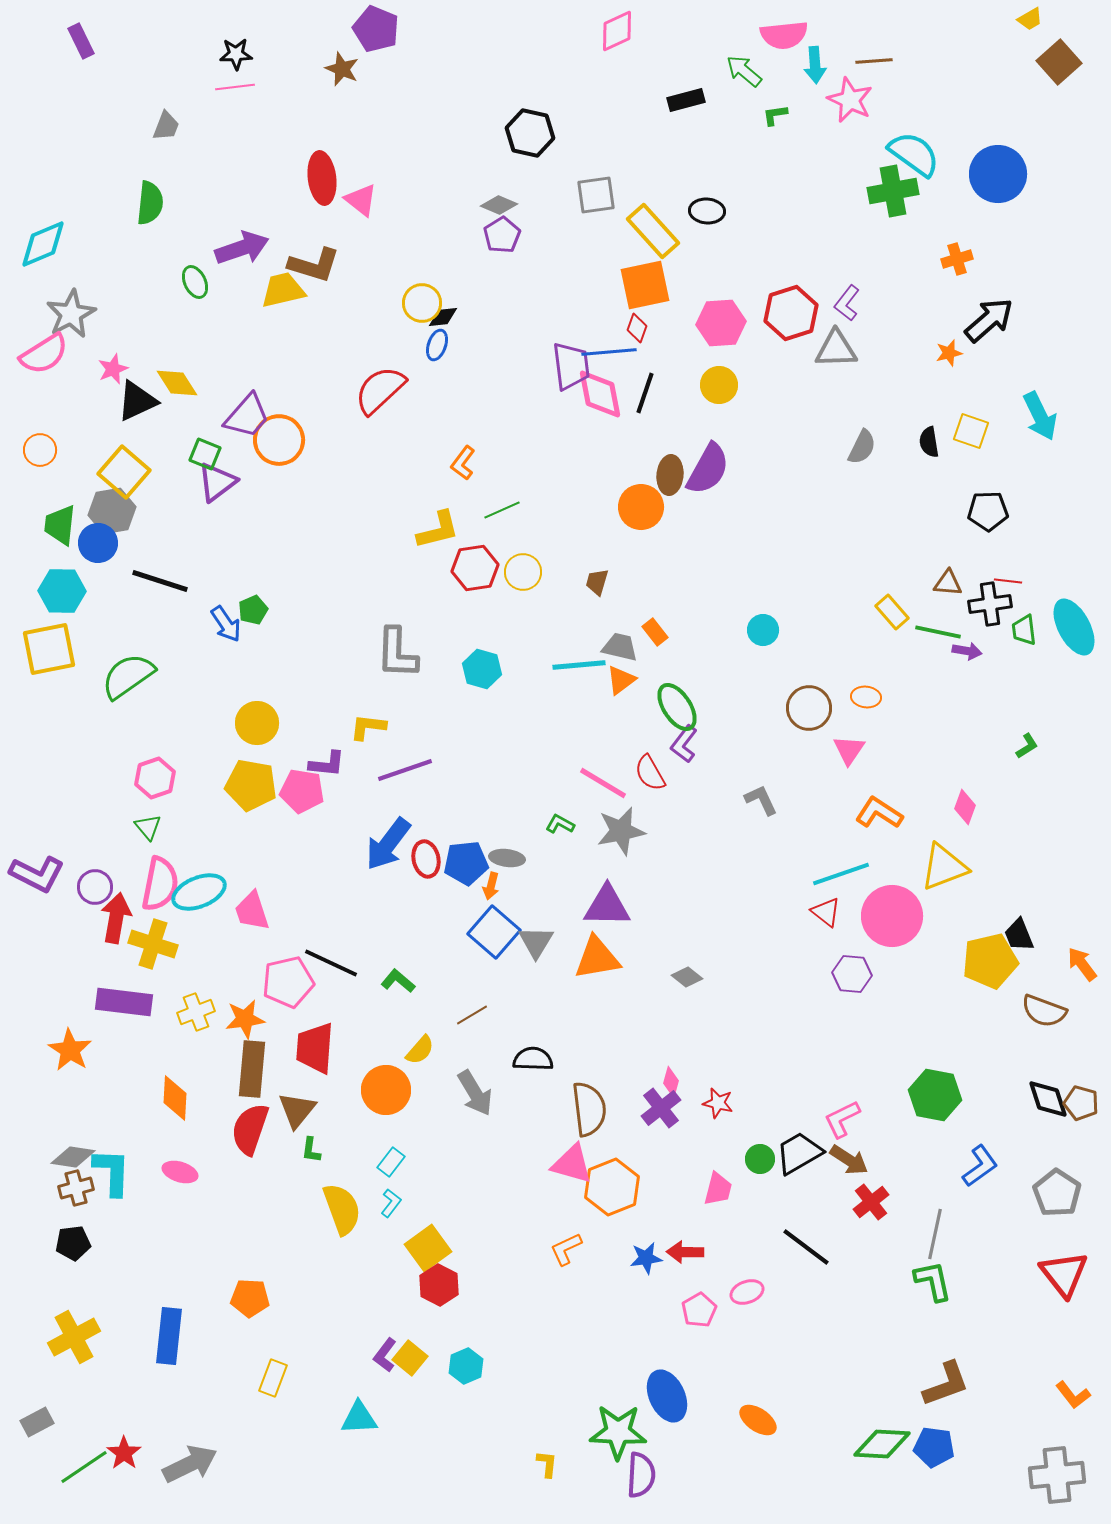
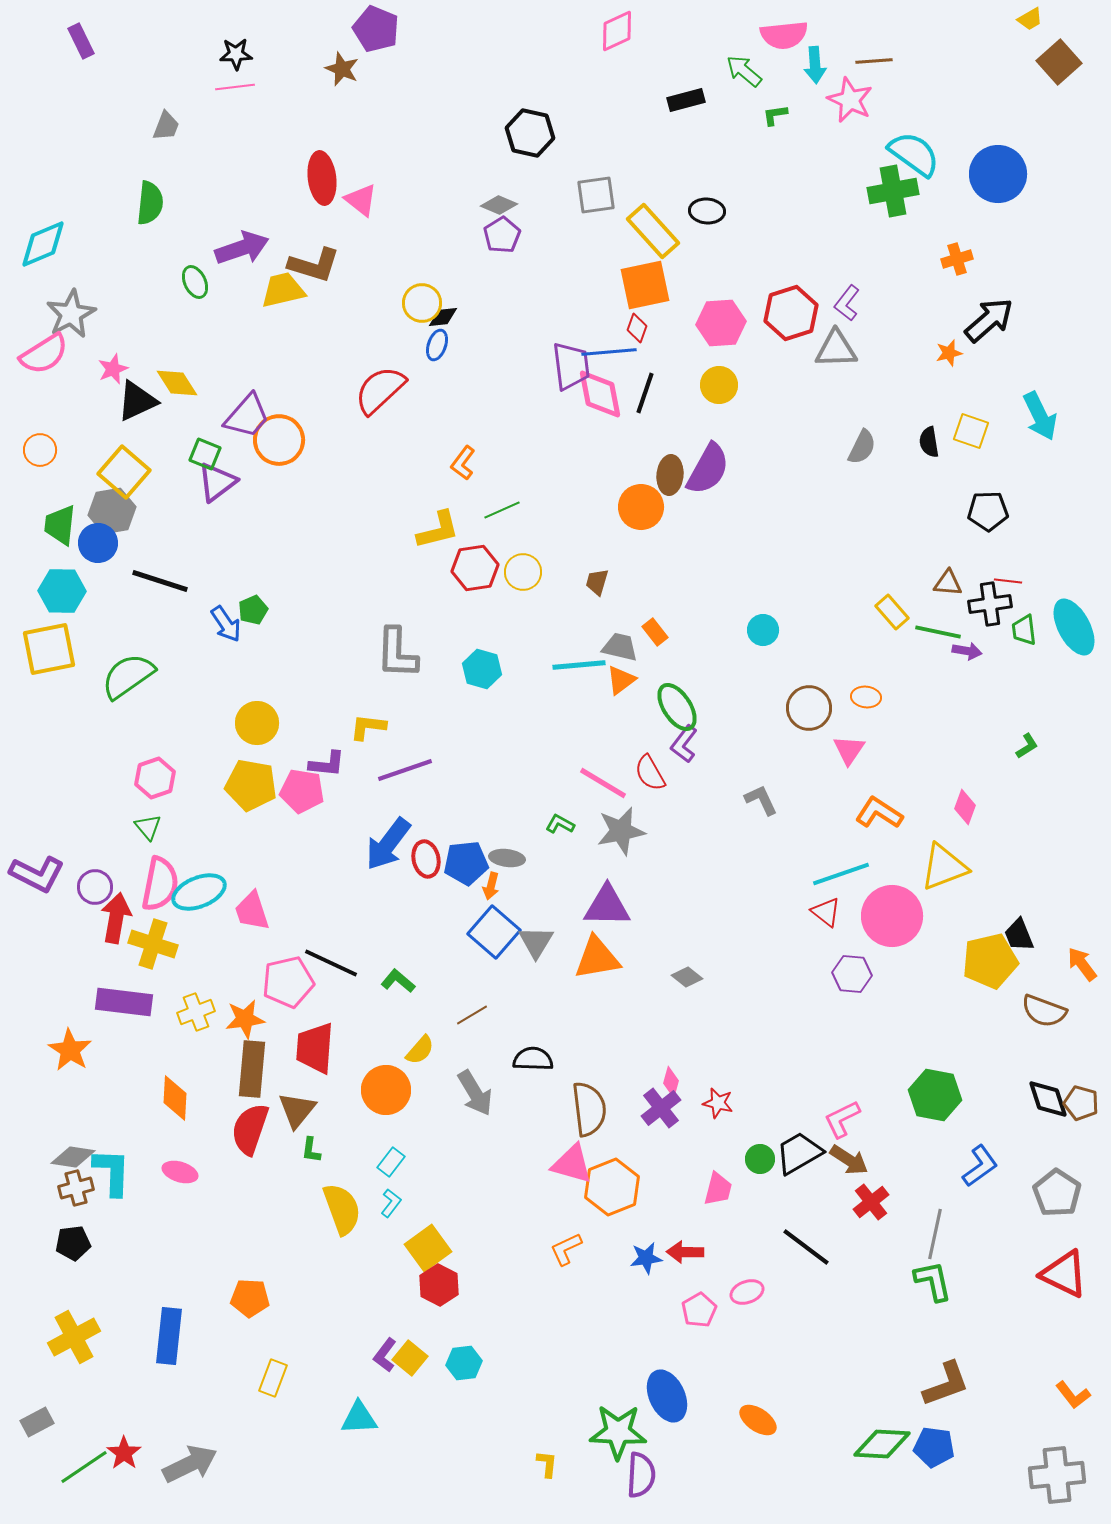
red triangle at (1064, 1274): rotated 26 degrees counterclockwise
cyan hexagon at (466, 1366): moved 2 px left, 3 px up; rotated 16 degrees clockwise
